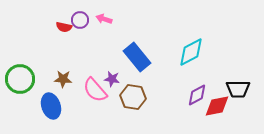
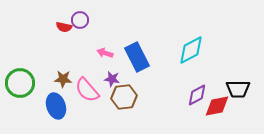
pink arrow: moved 1 px right, 34 px down
cyan diamond: moved 2 px up
blue rectangle: rotated 12 degrees clockwise
green circle: moved 4 px down
pink semicircle: moved 8 px left
brown hexagon: moved 9 px left; rotated 15 degrees counterclockwise
blue ellipse: moved 5 px right
